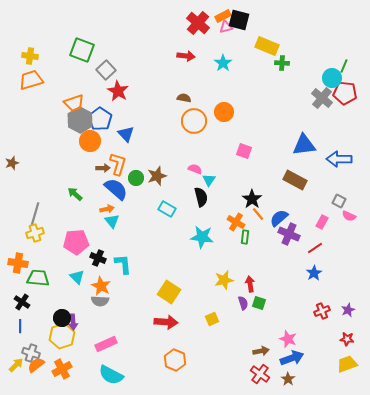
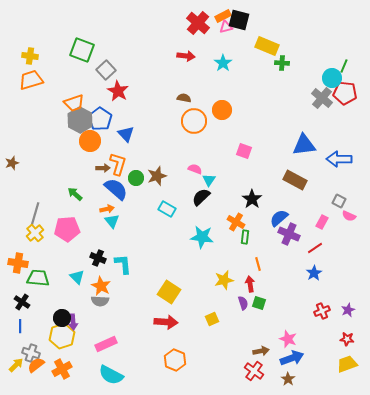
orange circle at (224, 112): moved 2 px left, 2 px up
black semicircle at (201, 197): rotated 120 degrees counterclockwise
orange line at (258, 214): moved 50 px down; rotated 24 degrees clockwise
yellow cross at (35, 233): rotated 24 degrees counterclockwise
pink pentagon at (76, 242): moved 9 px left, 13 px up
red cross at (260, 374): moved 6 px left, 3 px up
